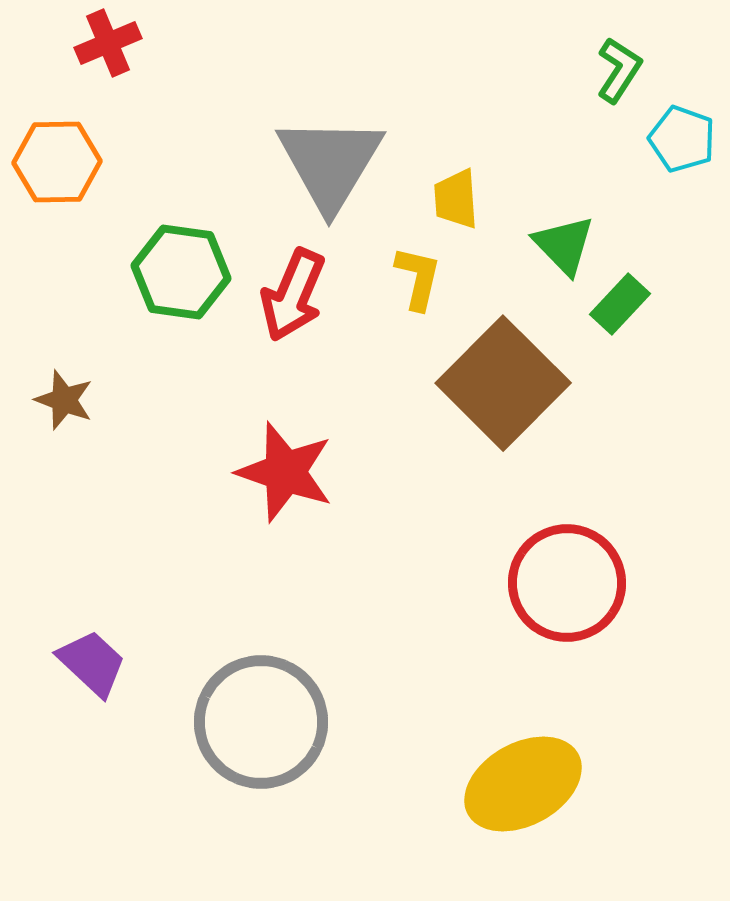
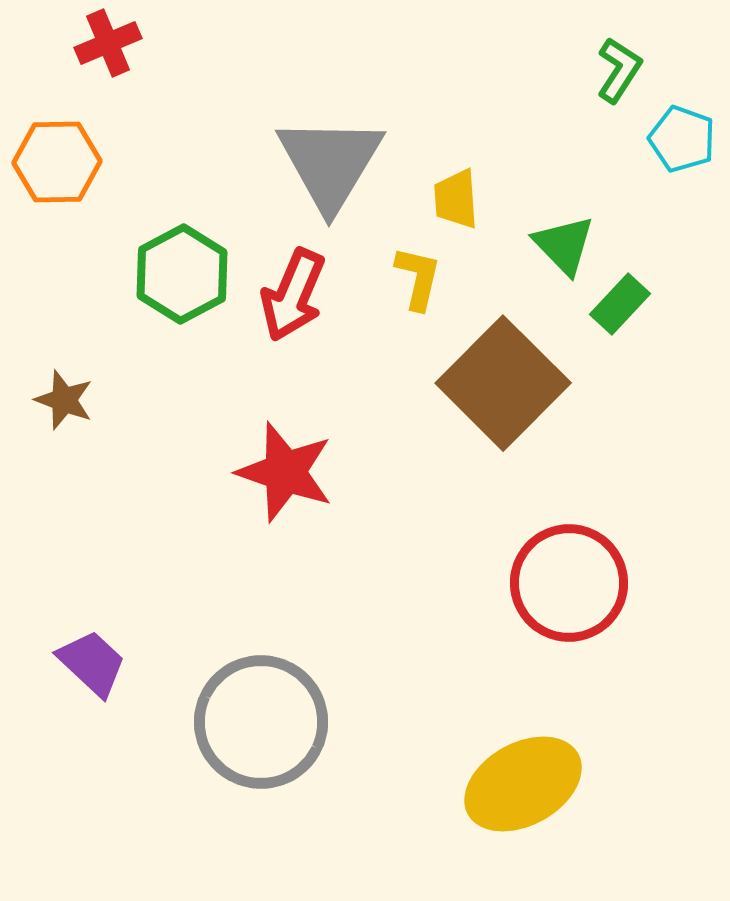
green hexagon: moved 1 px right, 2 px down; rotated 24 degrees clockwise
red circle: moved 2 px right
